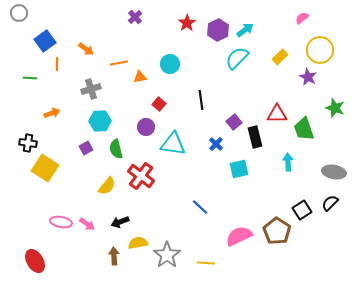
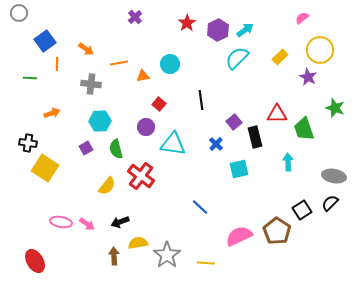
orange triangle at (140, 77): moved 3 px right, 1 px up
gray cross at (91, 89): moved 5 px up; rotated 24 degrees clockwise
gray ellipse at (334, 172): moved 4 px down
